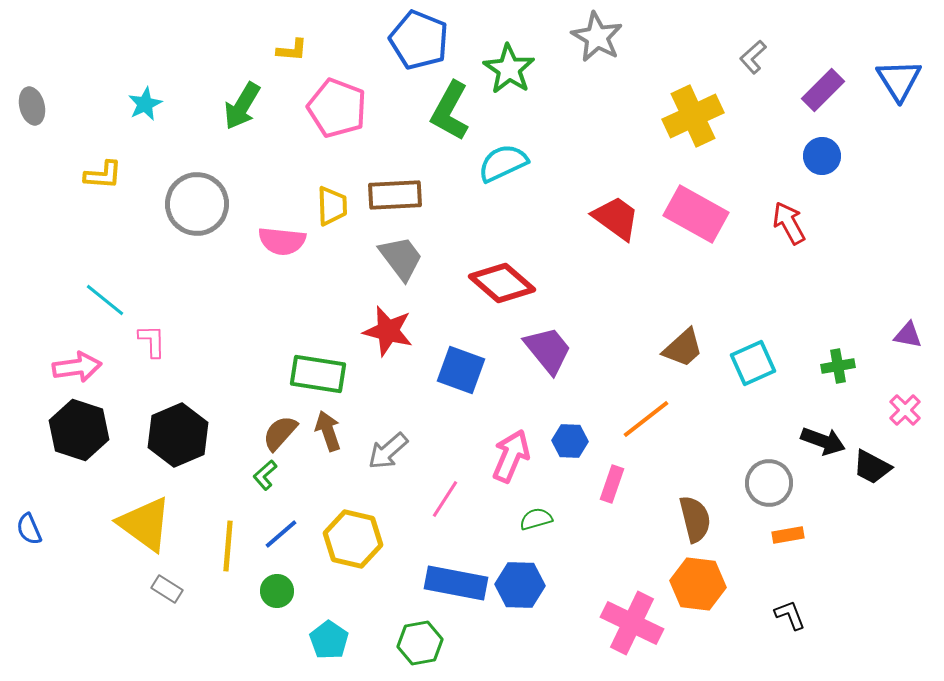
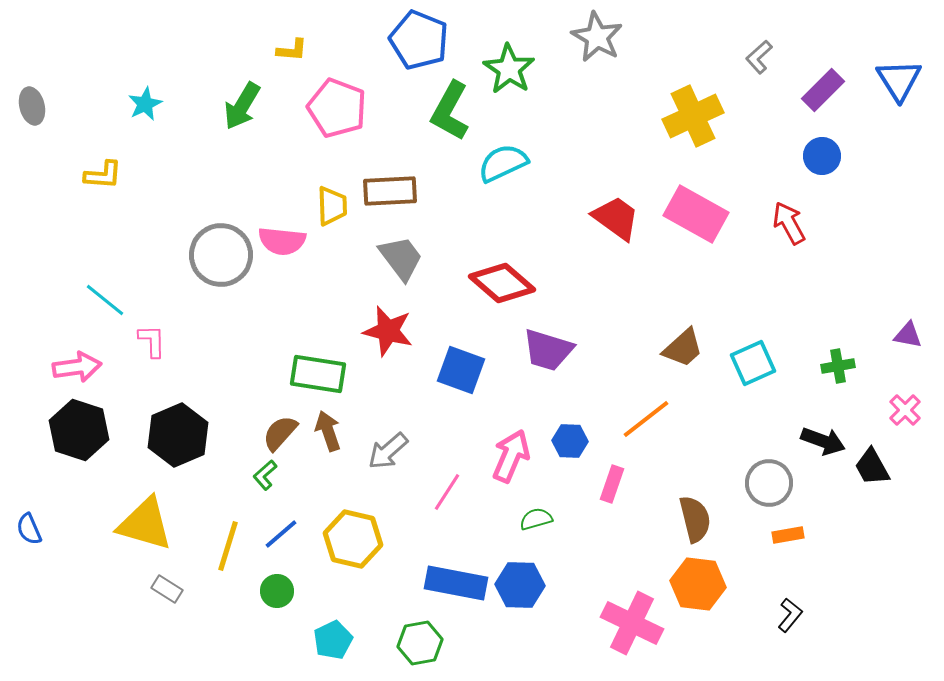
gray L-shape at (753, 57): moved 6 px right
brown rectangle at (395, 195): moved 5 px left, 4 px up
gray circle at (197, 204): moved 24 px right, 51 px down
purple trapezoid at (548, 350): rotated 146 degrees clockwise
black trapezoid at (872, 467): rotated 33 degrees clockwise
pink line at (445, 499): moved 2 px right, 7 px up
yellow triangle at (145, 524): rotated 20 degrees counterclockwise
yellow line at (228, 546): rotated 12 degrees clockwise
black L-shape at (790, 615): rotated 60 degrees clockwise
cyan pentagon at (329, 640): moved 4 px right; rotated 12 degrees clockwise
